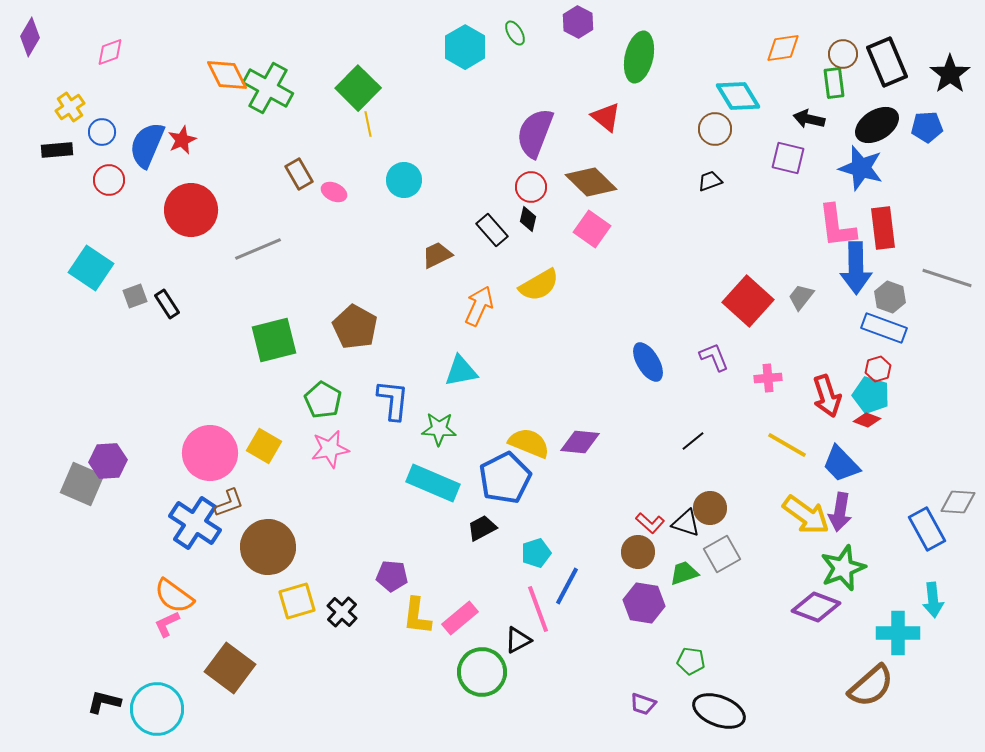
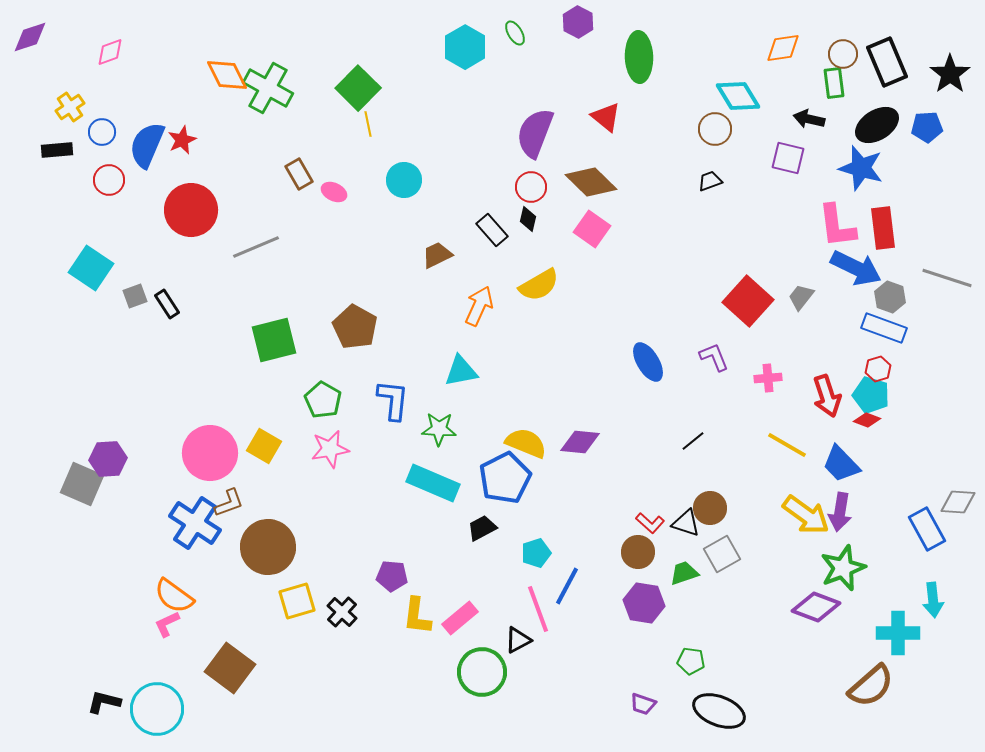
purple diamond at (30, 37): rotated 42 degrees clockwise
green ellipse at (639, 57): rotated 15 degrees counterclockwise
gray line at (258, 249): moved 2 px left, 2 px up
blue arrow at (856, 268): rotated 63 degrees counterclockwise
yellow semicircle at (529, 443): moved 3 px left
purple hexagon at (108, 461): moved 2 px up
